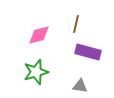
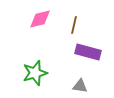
brown line: moved 2 px left, 1 px down
pink diamond: moved 1 px right, 16 px up
green star: moved 1 px left, 1 px down
